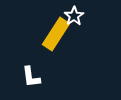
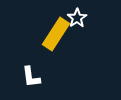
white star: moved 3 px right, 2 px down
